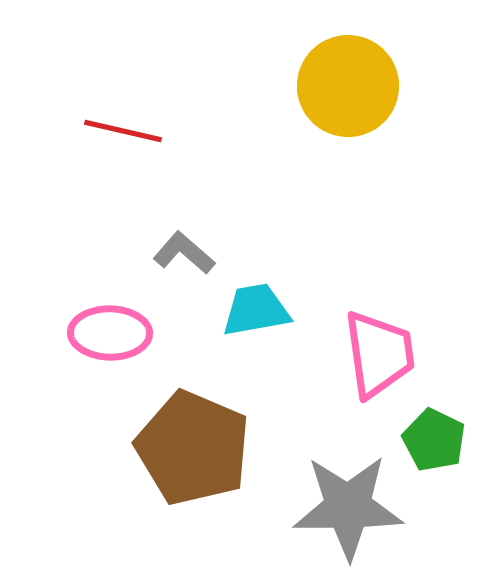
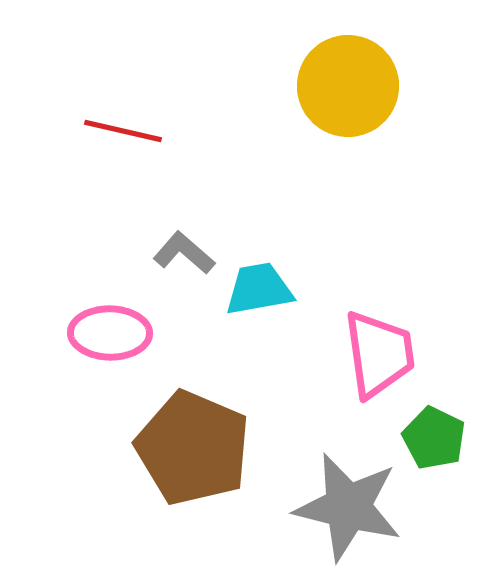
cyan trapezoid: moved 3 px right, 21 px up
green pentagon: moved 2 px up
gray star: rotated 14 degrees clockwise
